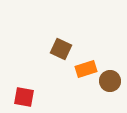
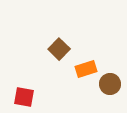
brown square: moved 2 px left; rotated 20 degrees clockwise
brown circle: moved 3 px down
